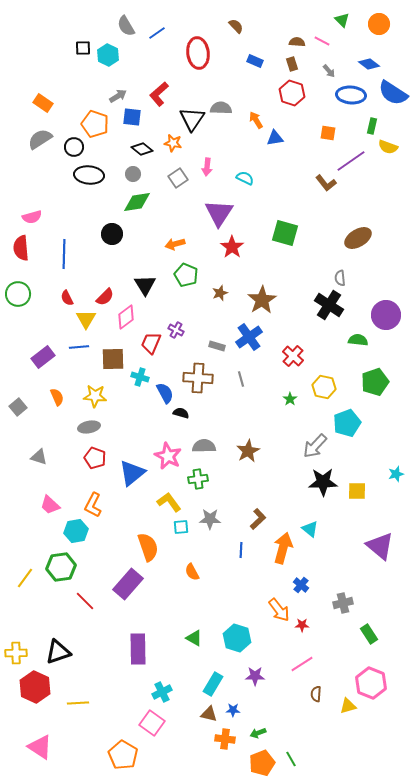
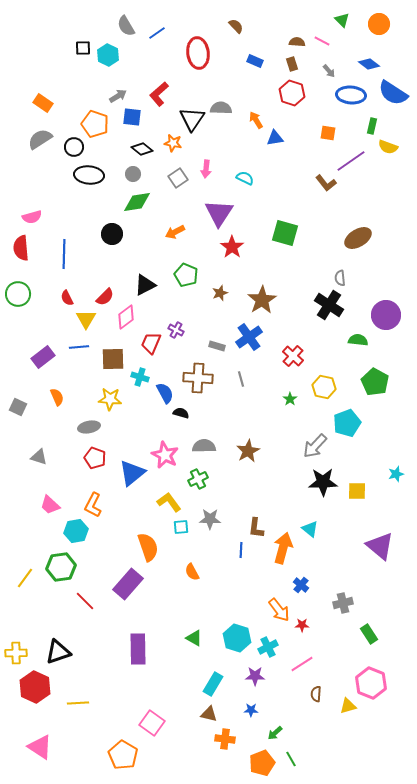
pink arrow at (207, 167): moved 1 px left, 2 px down
orange arrow at (175, 244): moved 12 px up; rotated 12 degrees counterclockwise
black triangle at (145, 285): rotated 35 degrees clockwise
green pentagon at (375, 382): rotated 24 degrees counterclockwise
yellow star at (95, 396): moved 15 px right, 3 px down
gray square at (18, 407): rotated 24 degrees counterclockwise
pink star at (168, 456): moved 3 px left, 1 px up
green cross at (198, 479): rotated 18 degrees counterclockwise
brown L-shape at (258, 519): moved 2 px left, 9 px down; rotated 140 degrees clockwise
cyan cross at (162, 692): moved 106 px right, 45 px up
blue star at (233, 710): moved 18 px right
green arrow at (258, 733): moved 17 px right; rotated 21 degrees counterclockwise
